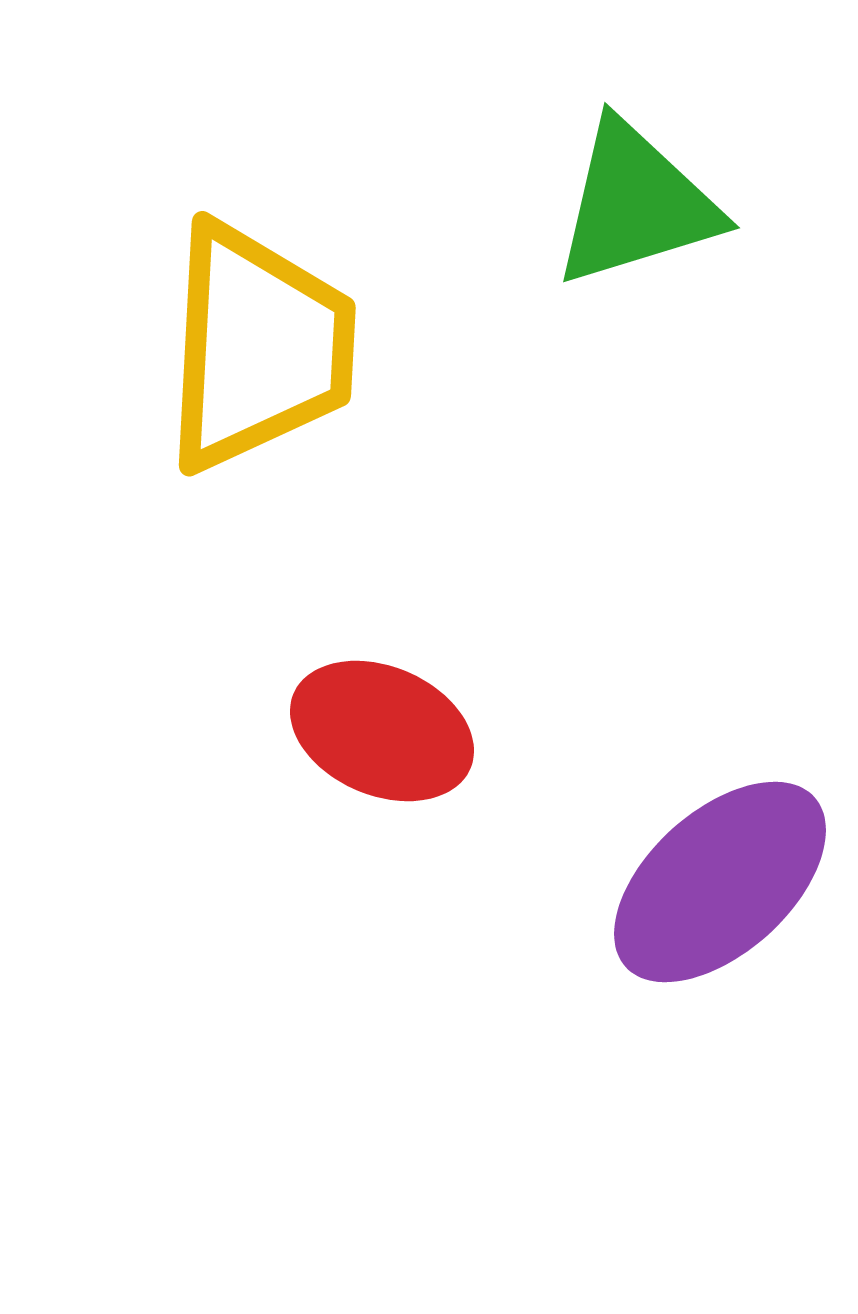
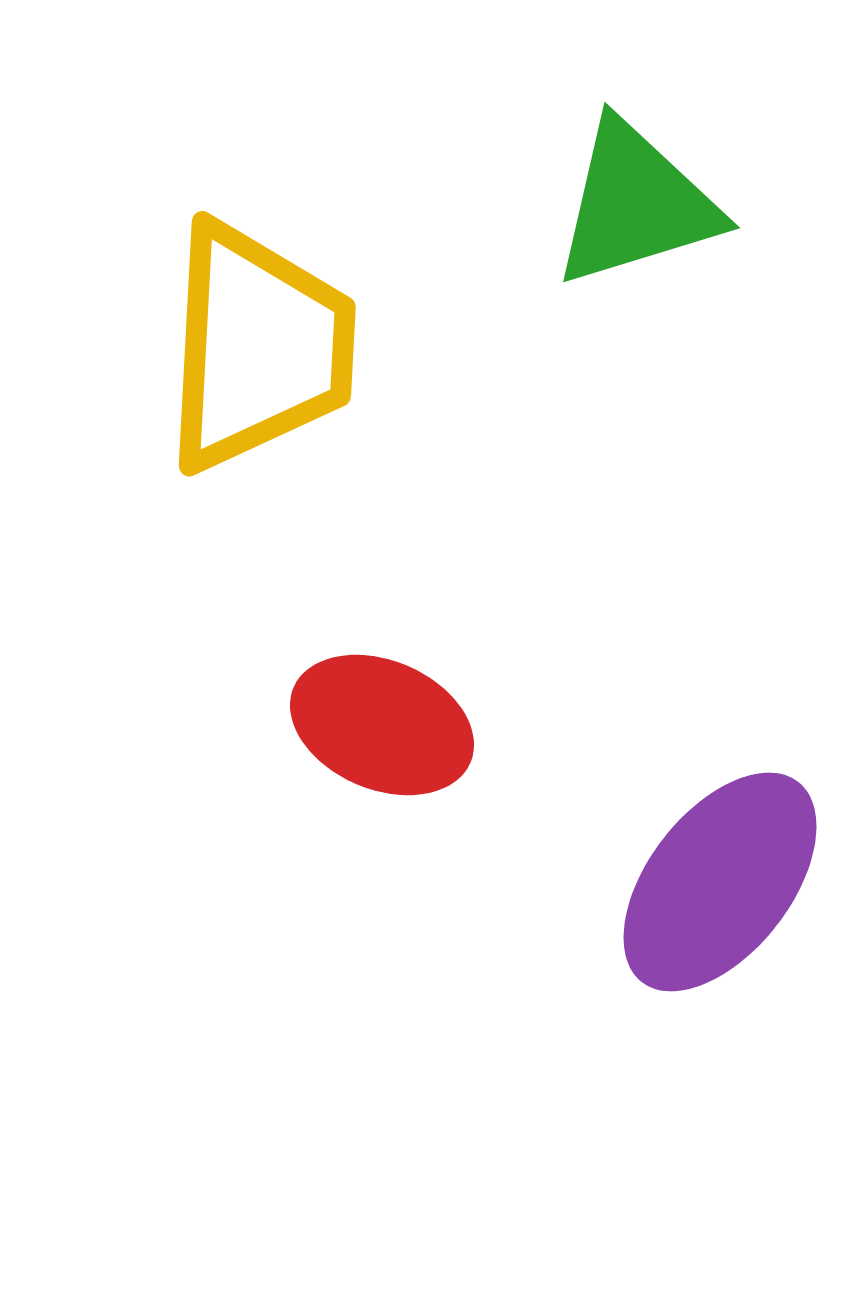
red ellipse: moved 6 px up
purple ellipse: rotated 10 degrees counterclockwise
